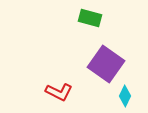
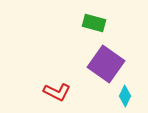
green rectangle: moved 4 px right, 5 px down
red L-shape: moved 2 px left
